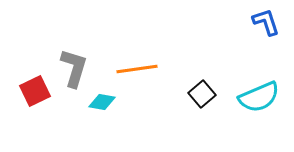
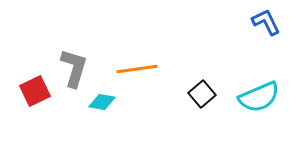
blue L-shape: rotated 8 degrees counterclockwise
